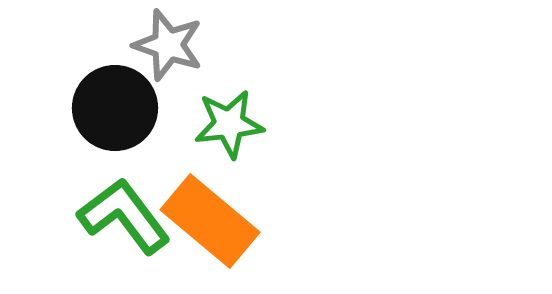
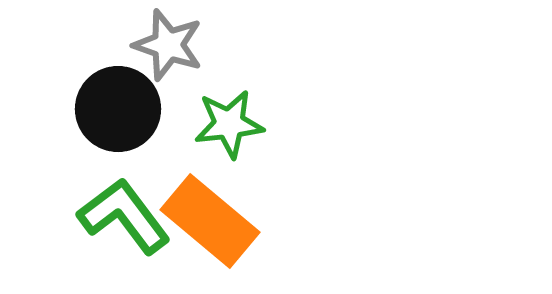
black circle: moved 3 px right, 1 px down
